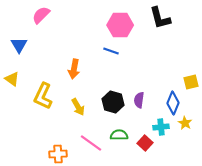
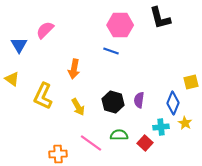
pink semicircle: moved 4 px right, 15 px down
